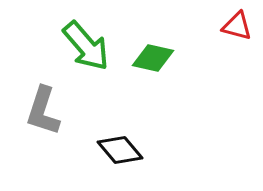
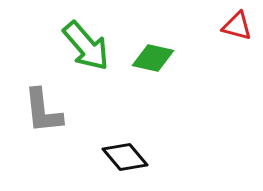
gray L-shape: rotated 24 degrees counterclockwise
black diamond: moved 5 px right, 7 px down
